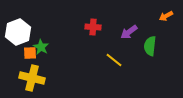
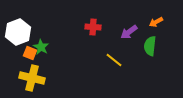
orange arrow: moved 10 px left, 6 px down
orange square: rotated 24 degrees clockwise
